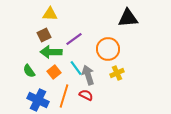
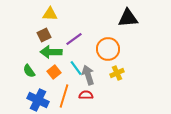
red semicircle: rotated 24 degrees counterclockwise
